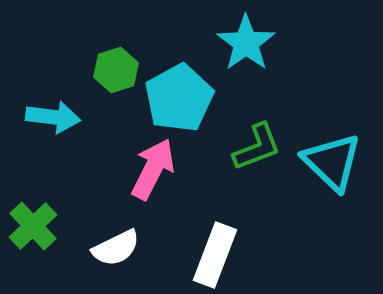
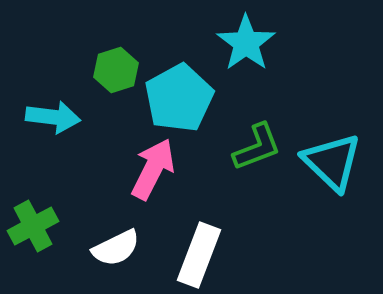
green cross: rotated 15 degrees clockwise
white rectangle: moved 16 px left
